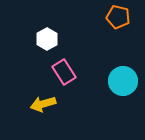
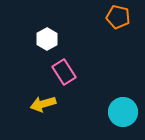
cyan circle: moved 31 px down
